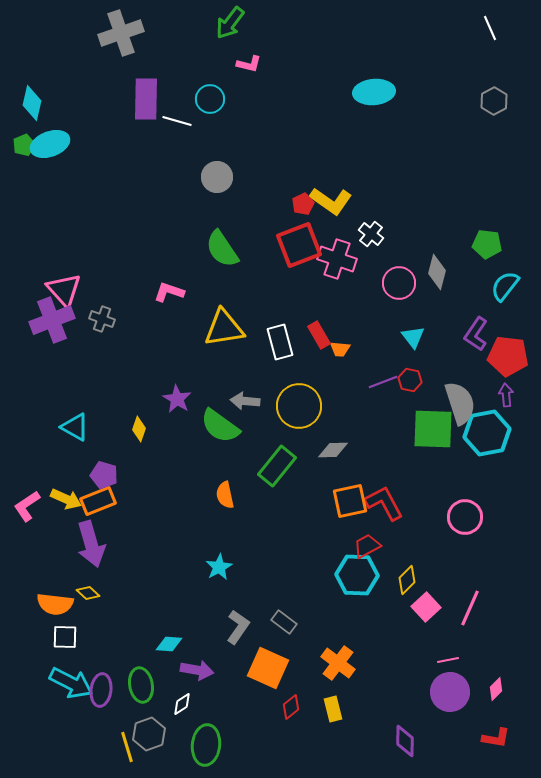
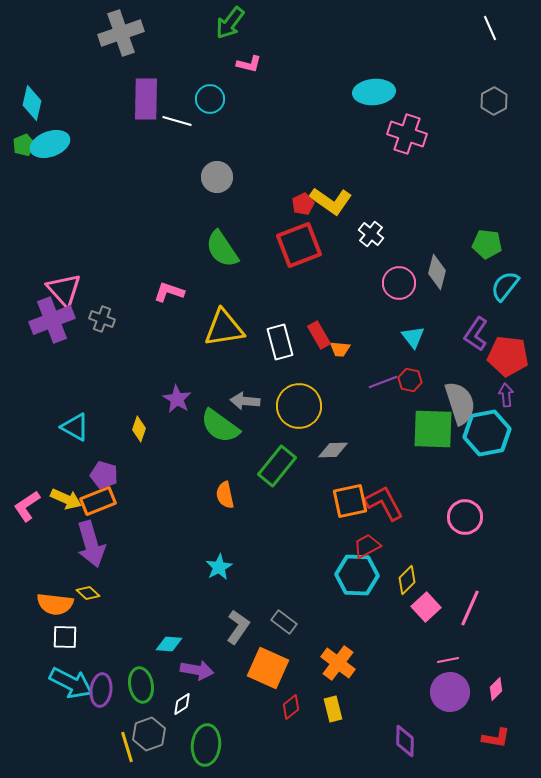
pink cross at (337, 259): moved 70 px right, 125 px up
